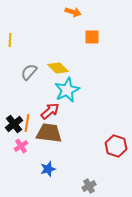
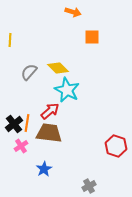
cyan star: rotated 20 degrees counterclockwise
blue star: moved 4 px left; rotated 14 degrees counterclockwise
